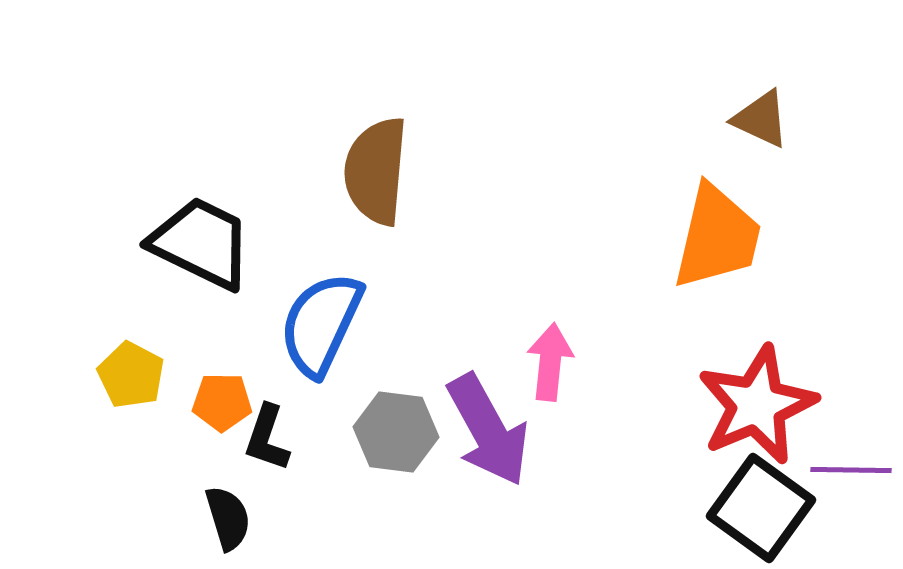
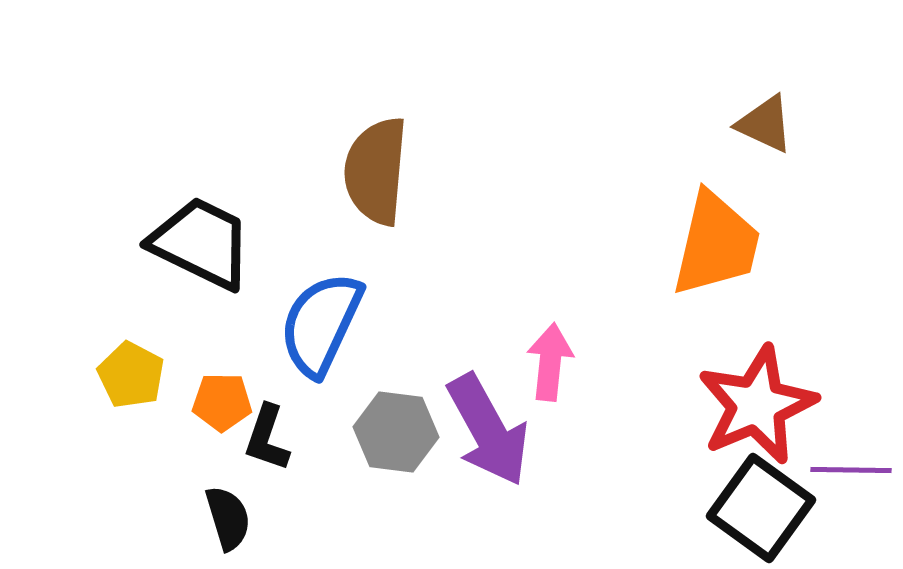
brown triangle: moved 4 px right, 5 px down
orange trapezoid: moved 1 px left, 7 px down
